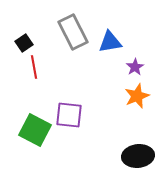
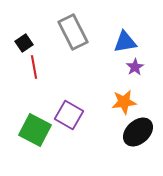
blue triangle: moved 15 px right
orange star: moved 13 px left, 6 px down; rotated 15 degrees clockwise
purple square: rotated 24 degrees clockwise
black ellipse: moved 24 px up; rotated 36 degrees counterclockwise
